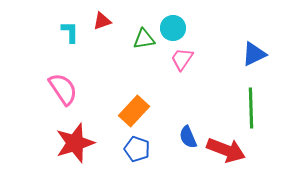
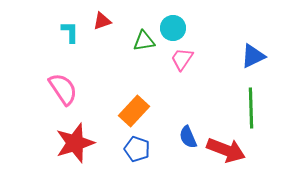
green triangle: moved 2 px down
blue triangle: moved 1 px left, 2 px down
